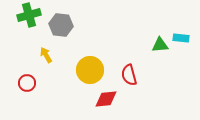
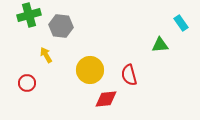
gray hexagon: moved 1 px down
cyan rectangle: moved 15 px up; rotated 49 degrees clockwise
